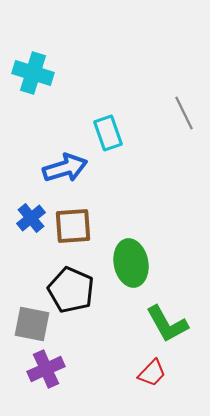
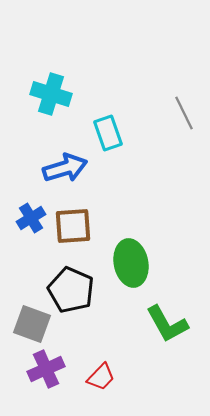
cyan cross: moved 18 px right, 21 px down
blue cross: rotated 8 degrees clockwise
gray square: rotated 9 degrees clockwise
red trapezoid: moved 51 px left, 4 px down
